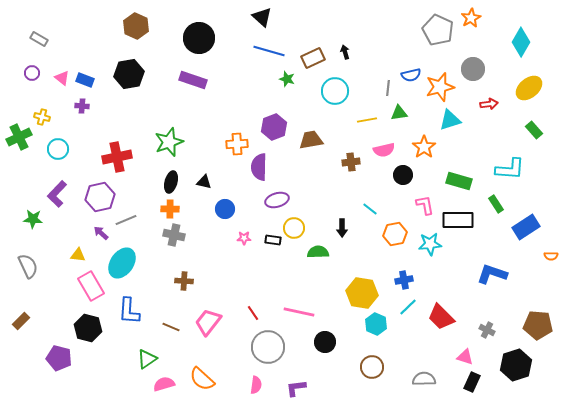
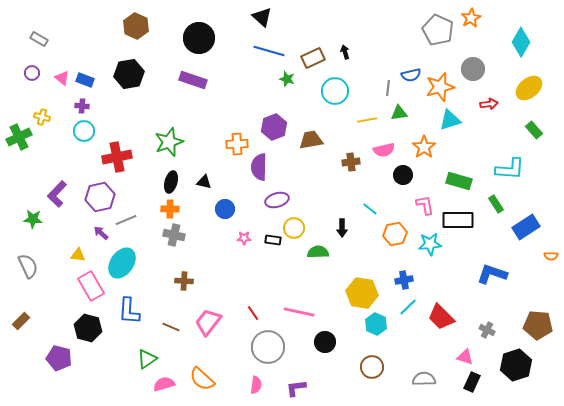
cyan circle at (58, 149): moved 26 px right, 18 px up
